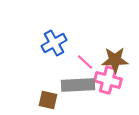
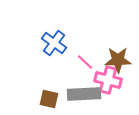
blue cross: rotated 25 degrees counterclockwise
brown star: moved 3 px right
gray rectangle: moved 6 px right, 9 px down
brown square: moved 1 px right, 1 px up
